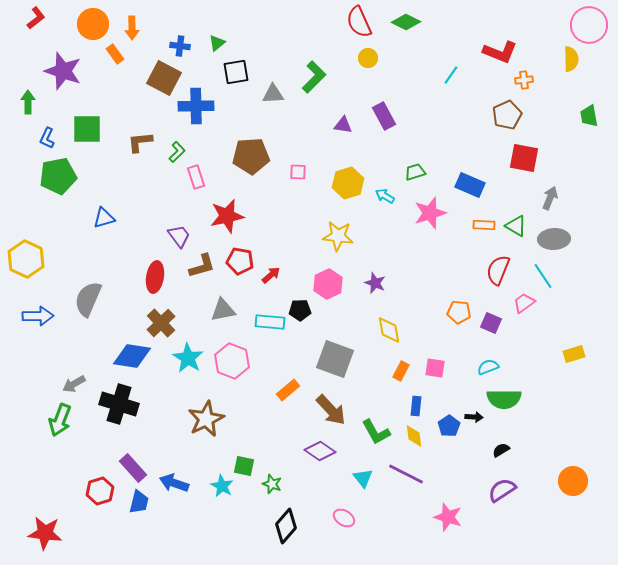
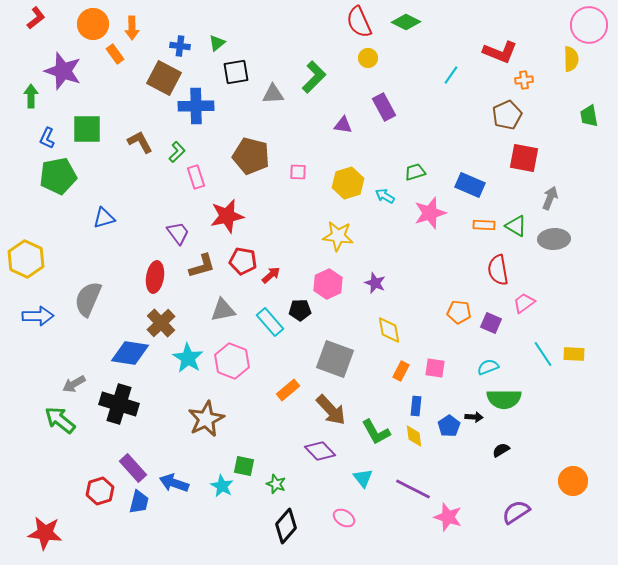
green arrow at (28, 102): moved 3 px right, 6 px up
purple rectangle at (384, 116): moved 9 px up
brown L-shape at (140, 142): rotated 68 degrees clockwise
brown pentagon at (251, 156): rotated 18 degrees clockwise
purple trapezoid at (179, 236): moved 1 px left, 3 px up
red pentagon at (240, 261): moved 3 px right
red semicircle at (498, 270): rotated 32 degrees counterclockwise
cyan line at (543, 276): moved 78 px down
cyan rectangle at (270, 322): rotated 44 degrees clockwise
yellow rectangle at (574, 354): rotated 20 degrees clockwise
blue diamond at (132, 356): moved 2 px left, 3 px up
green arrow at (60, 420): rotated 108 degrees clockwise
purple diamond at (320, 451): rotated 12 degrees clockwise
purple line at (406, 474): moved 7 px right, 15 px down
green star at (272, 484): moved 4 px right
purple semicircle at (502, 490): moved 14 px right, 22 px down
